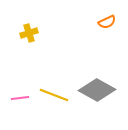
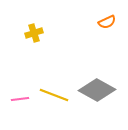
yellow cross: moved 5 px right
pink line: moved 1 px down
